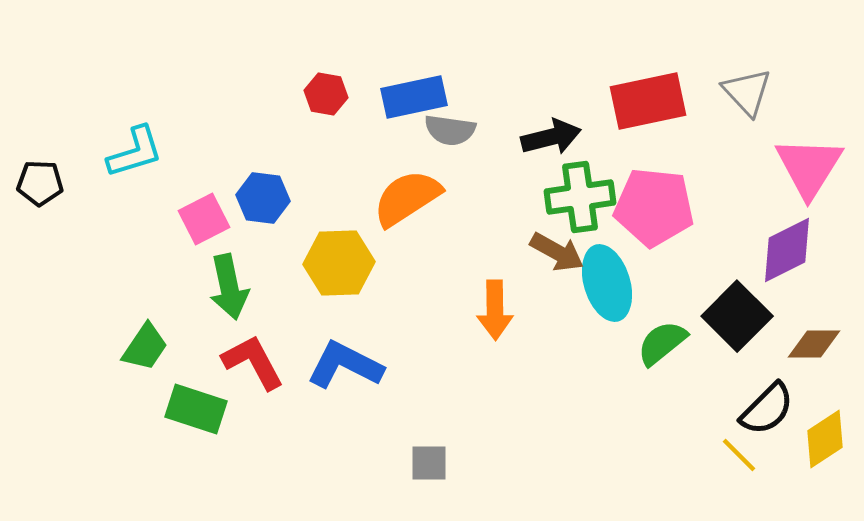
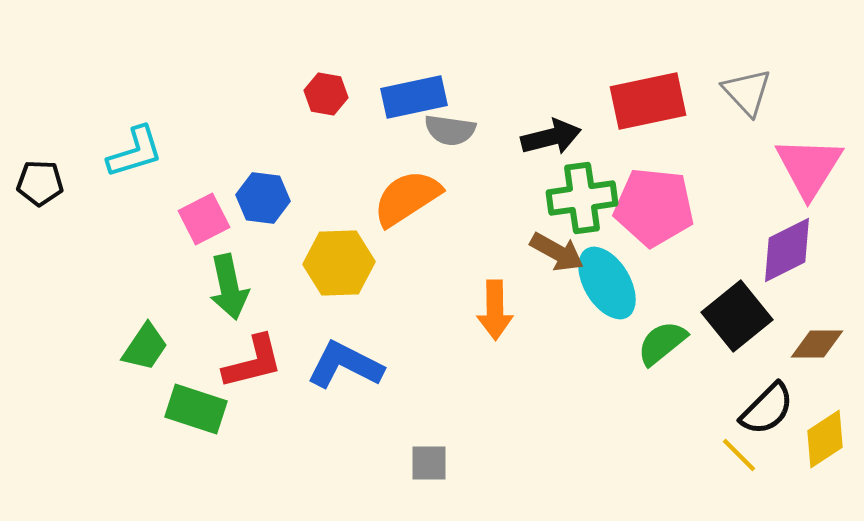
green cross: moved 2 px right, 1 px down
cyan ellipse: rotated 14 degrees counterclockwise
black square: rotated 6 degrees clockwise
brown diamond: moved 3 px right
red L-shape: rotated 104 degrees clockwise
